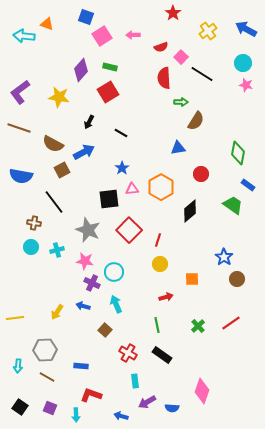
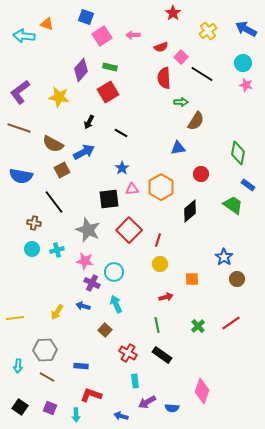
cyan circle at (31, 247): moved 1 px right, 2 px down
